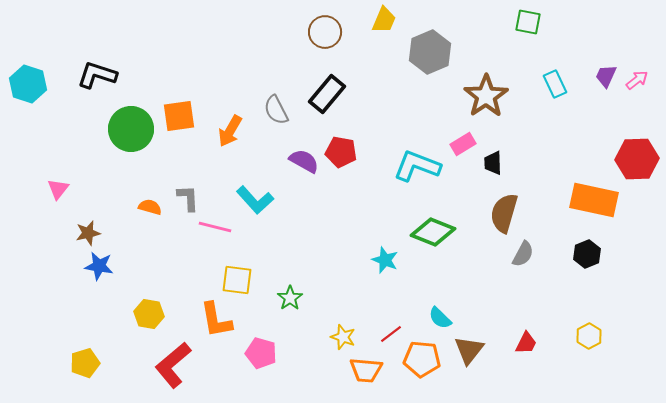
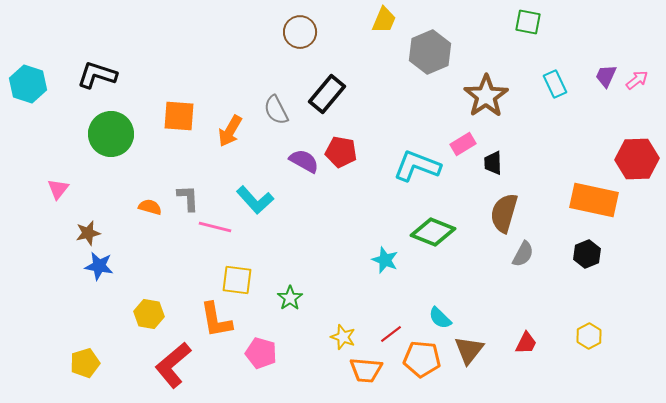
brown circle at (325, 32): moved 25 px left
orange square at (179, 116): rotated 12 degrees clockwise
green circle at (131, 129): moved 20 px left, 5 px down
